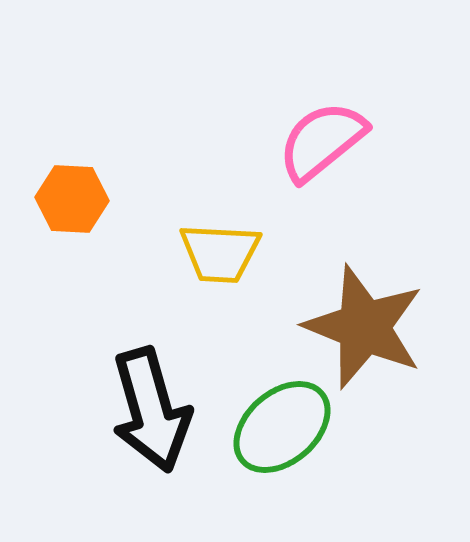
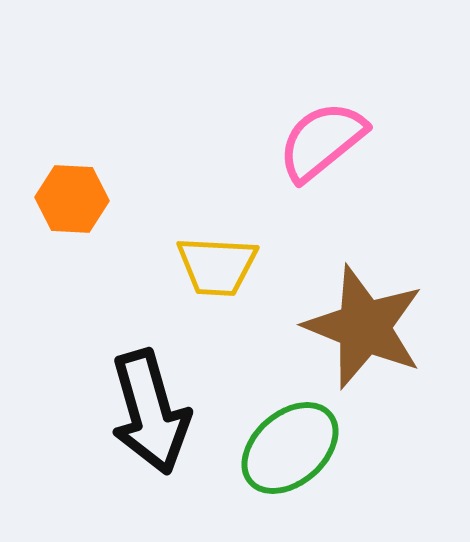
yellow trapezoid: moved 3 px left, 13 px down
black arrow: moved 1 px left, 2 px down
green ellipse: moved 8 px right, 21 px down
